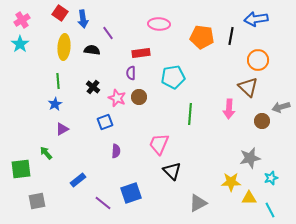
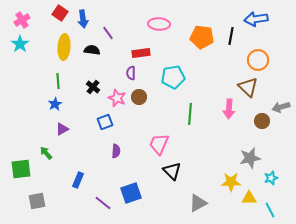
blue rectangle at (78, 180): rotated 28 degrees counterclockwise
